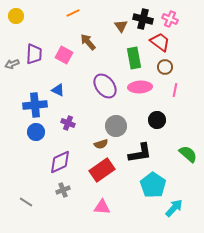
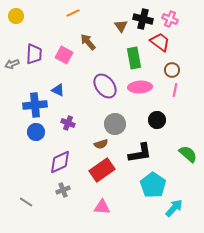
brown circle: moved 7 px right, 3 px down
gray circle: moved 1 px left, 2 px up
